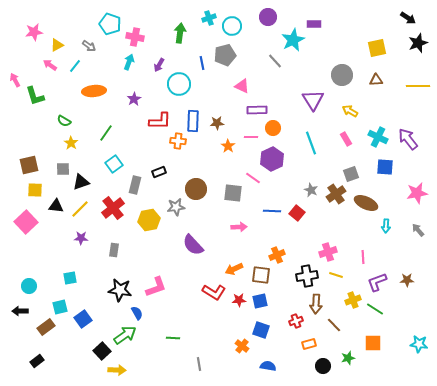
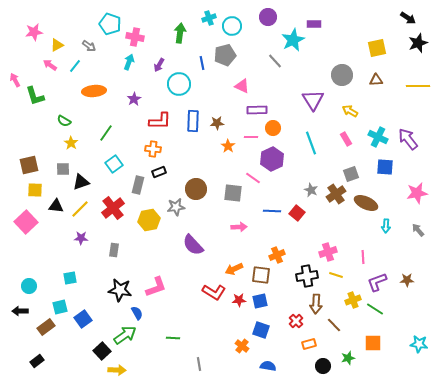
orange cross at (178, 141): moved 25 px left, 8 px down
gray rectangle at (135, 185): moved 3 px right
red cross at (296, 321): rotated 24 degrees counterclockwise
